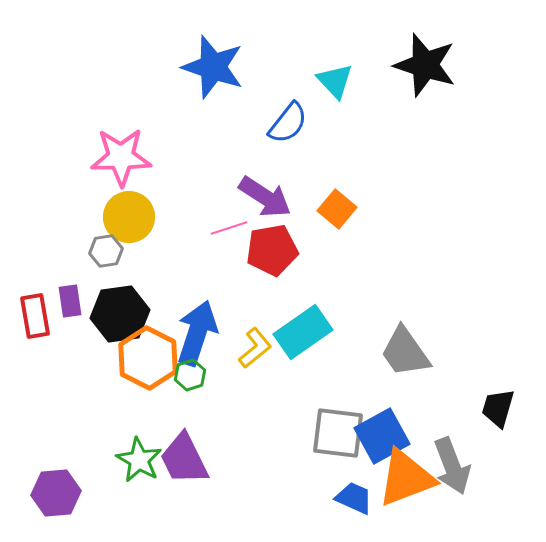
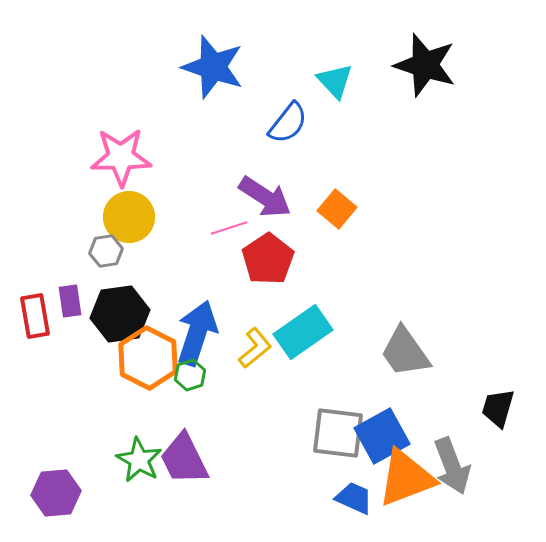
red pentagon: moved 4 px left, 9 px down; rotated 24 degrees counterclockwise
